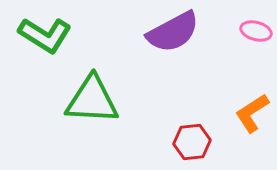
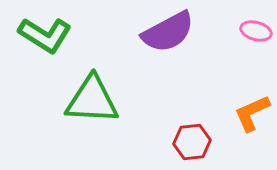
purple semicircle: moved 5 px left
orange L-shape: rotated 9 degrees clockwise
